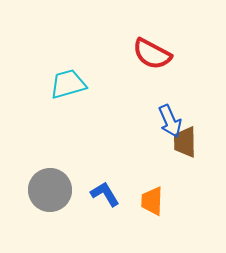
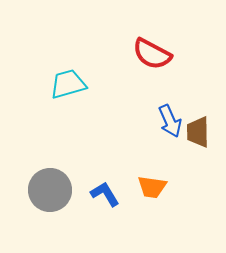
brown trapezoid: moved 13 px right, 10 px up
orange trapezoid: moved 14 px up; rotated 84 degrees counterclockwise
